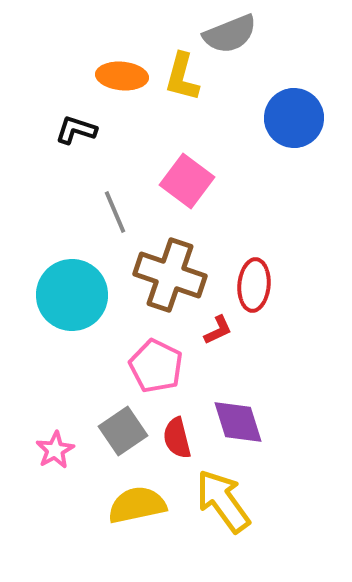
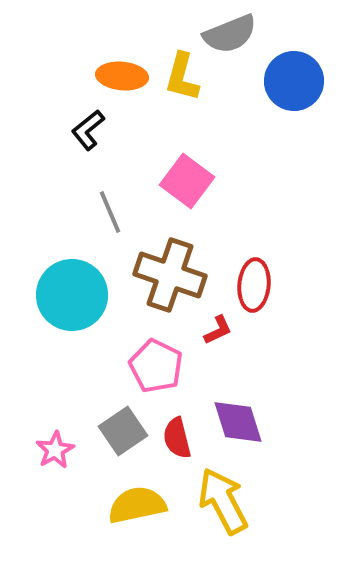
blue circle: moved 37 px up
black L-shape: moved 12 px right; rotated 57 degrees counterclockwise
gray line: moved 5 px left
yellow arrow: rotated 8 degrees clockwise
